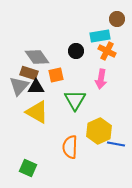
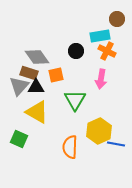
green square: moved 9 px left, 29 px up
